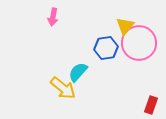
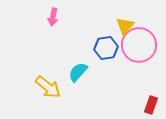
pink circle: moved 2 px down
yellow arrow: moved 15 px left, 1 px up
